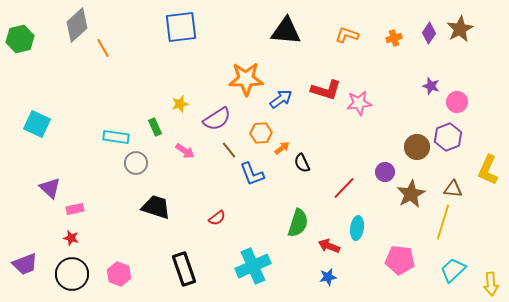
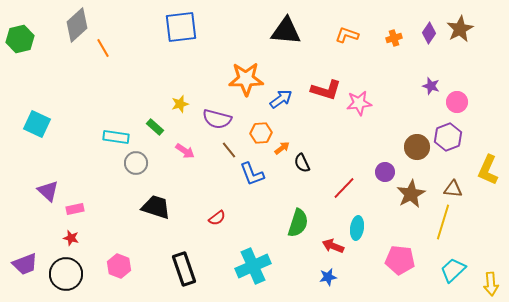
purple semicircle at (217, 119): rotated 48 degrees clockwise
green rectangle at (155, 127): rotated 24 degrees counterclockwise
purple triangle at (50, 188): moved 2 px left, 3 px down
red arrow at (329, 246): moved 4 px right
black circle at (72, 274): moved 6 px left
pink hexagon at (119, 274): moved 8 px up
